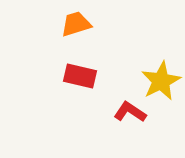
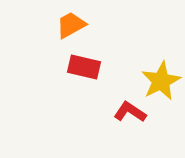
orange trapezoid: moved 5 px left, 1 px down; rotated 12 degrees counterclockwise
red rectangle: moved 4 px right, 9 px up
